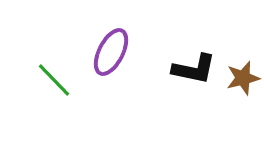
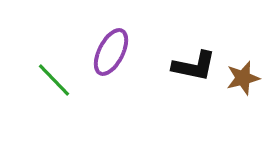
black L-shape: moved 3 px up
